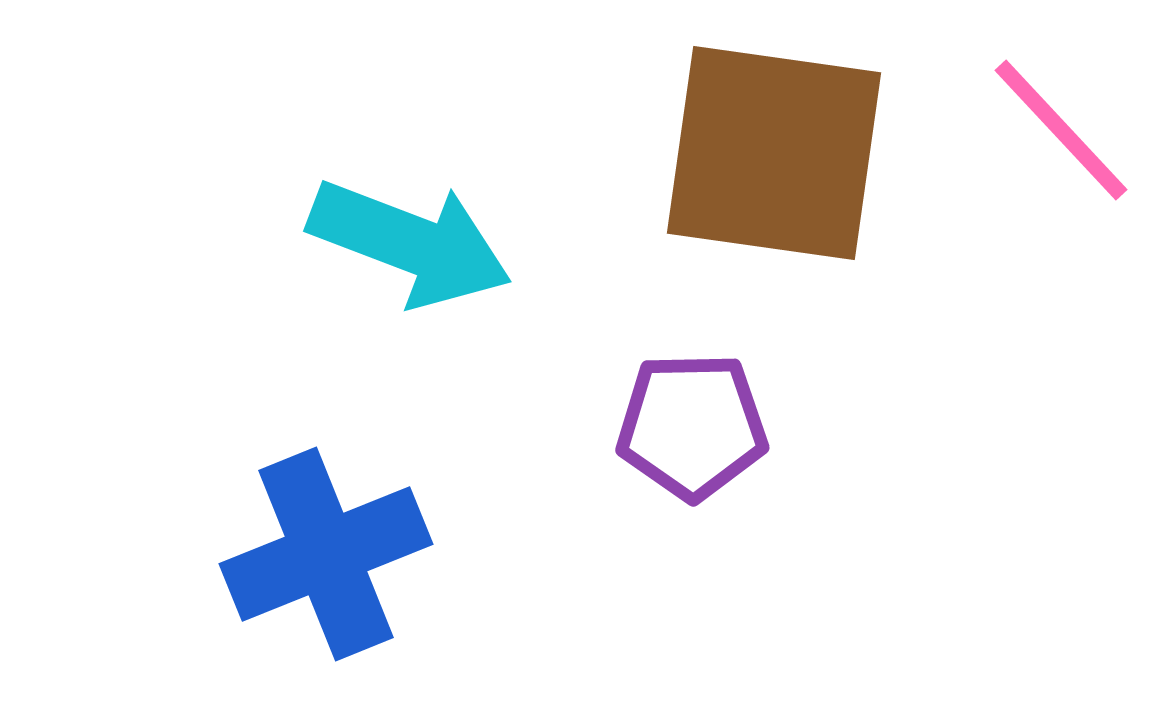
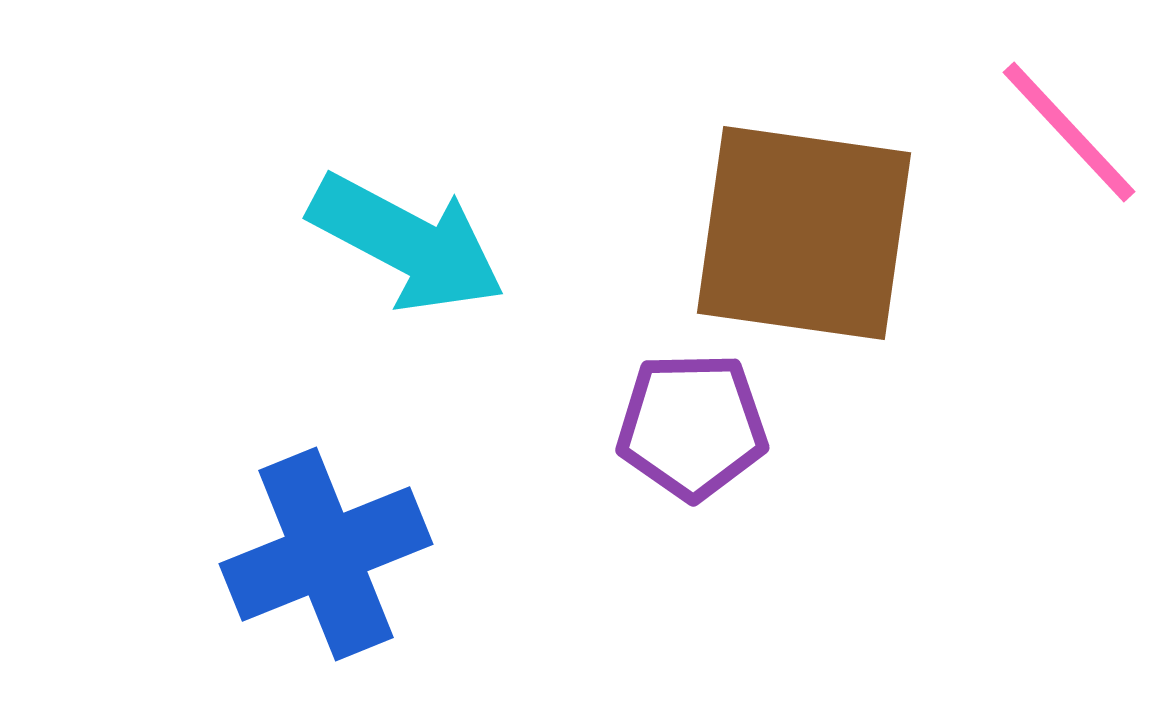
pink line: moved 8 px right, 2 px down
brown square: moved 30 px right, 80 px down
cyan arrow: moved 3 px left; rotated 7 degrees clockwise
